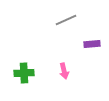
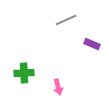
purple rectangle: rotated 28 degrees clockwise
pink arrow: moved 6 px left, 16 px down
